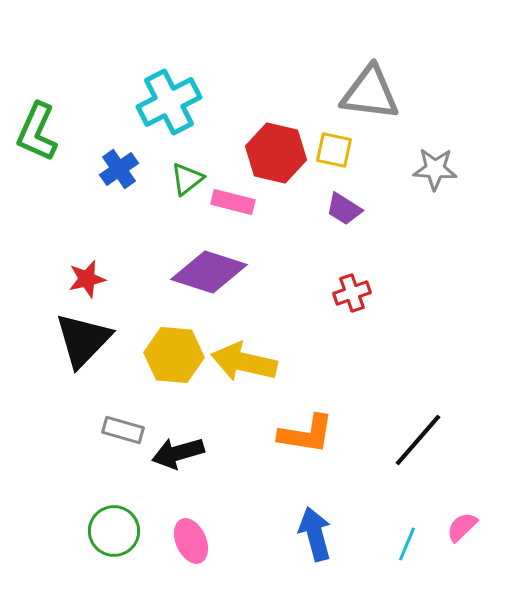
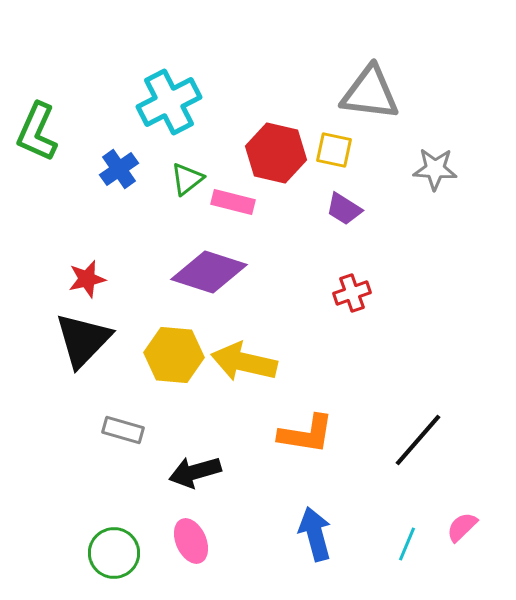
black arrow: moved 17 px right, 19 px down
green circle: moved 22 px down
